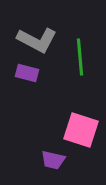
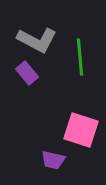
purple rectangle: rotated 35 degrees clockwise
